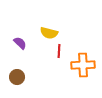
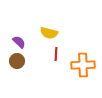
purple semicircle: moved 1 px left, 1 px up
red line: moved 3 px left, 3 px down
brown circle: moved 16 px up
